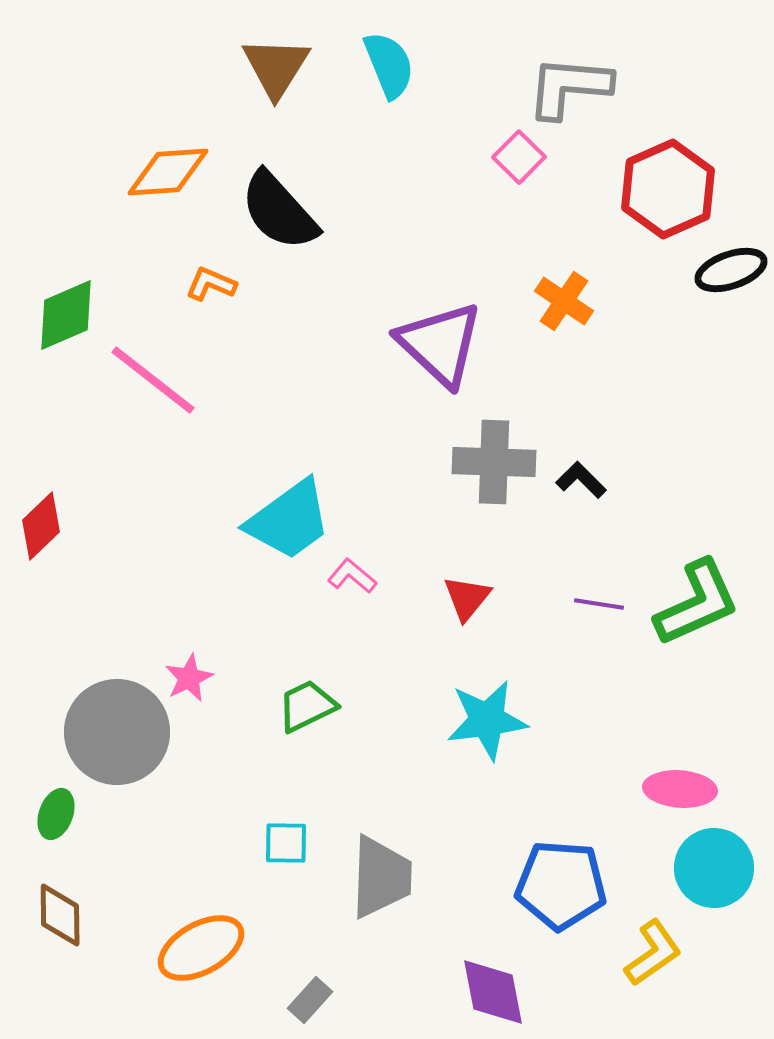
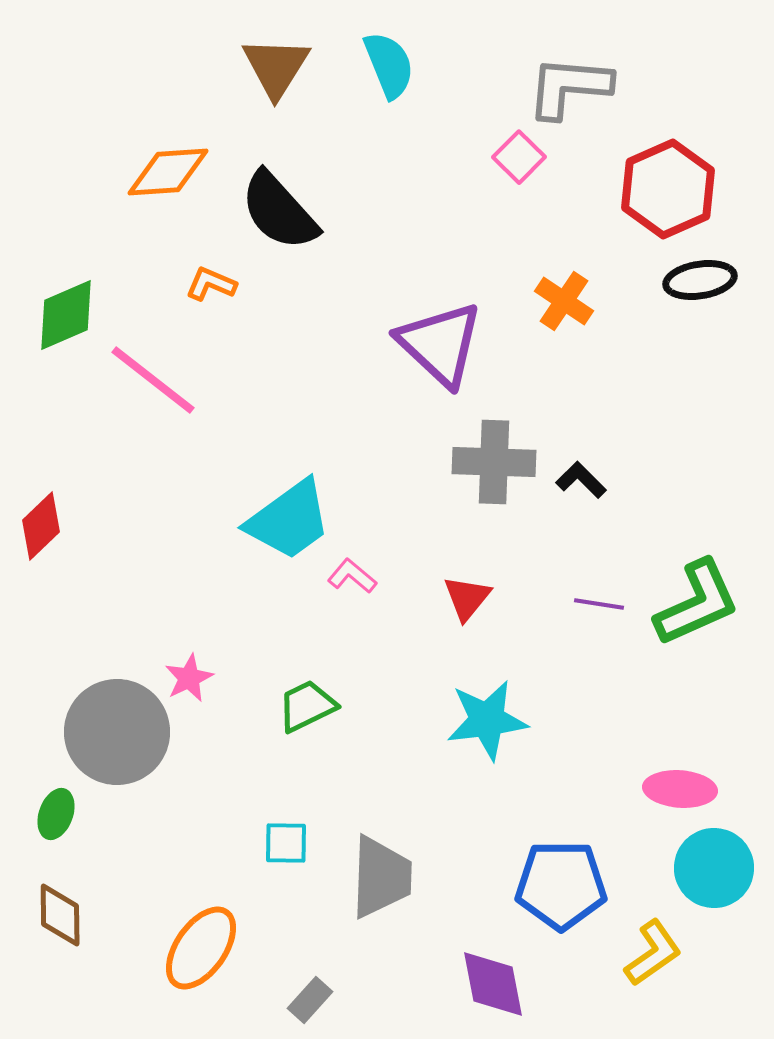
black ellipse: moved 31 px left, 10 px down; rotated 10 degrees clockwise
blue pentagon: rotated 4 degrees counterclockwise
orange ellipse: rotated 26 degrees counterclockwise
purple diamond: moved 8 px up
